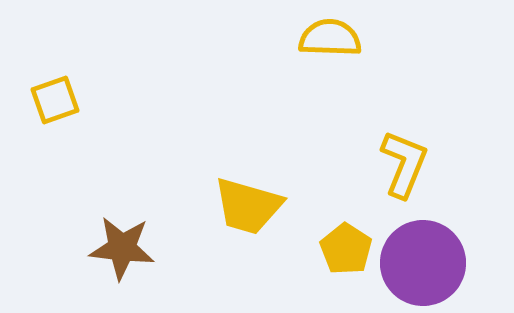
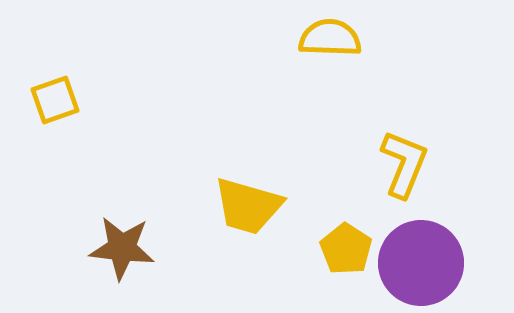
purple circle: moved 2 px left
